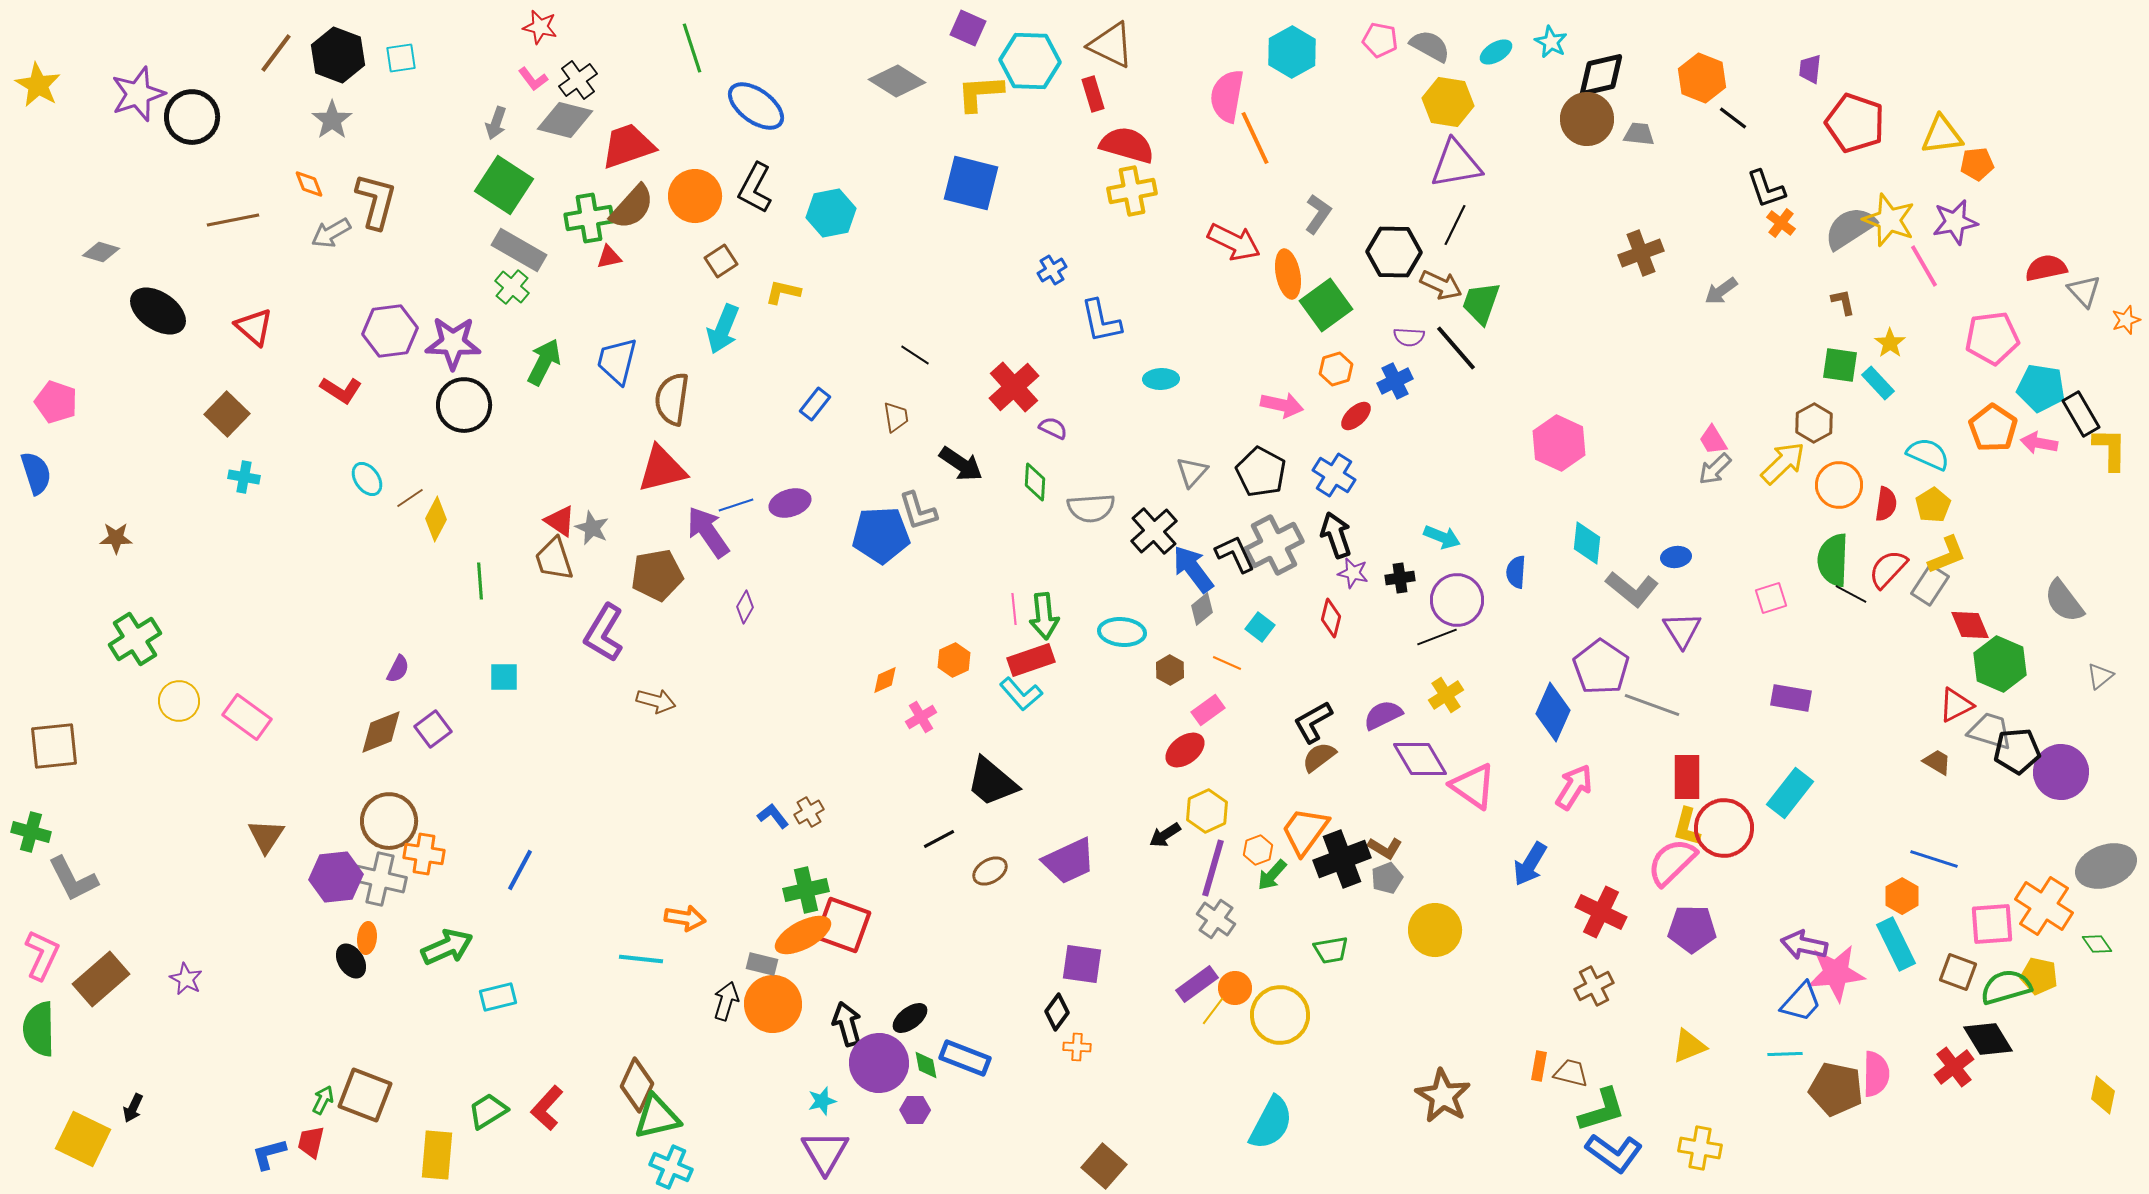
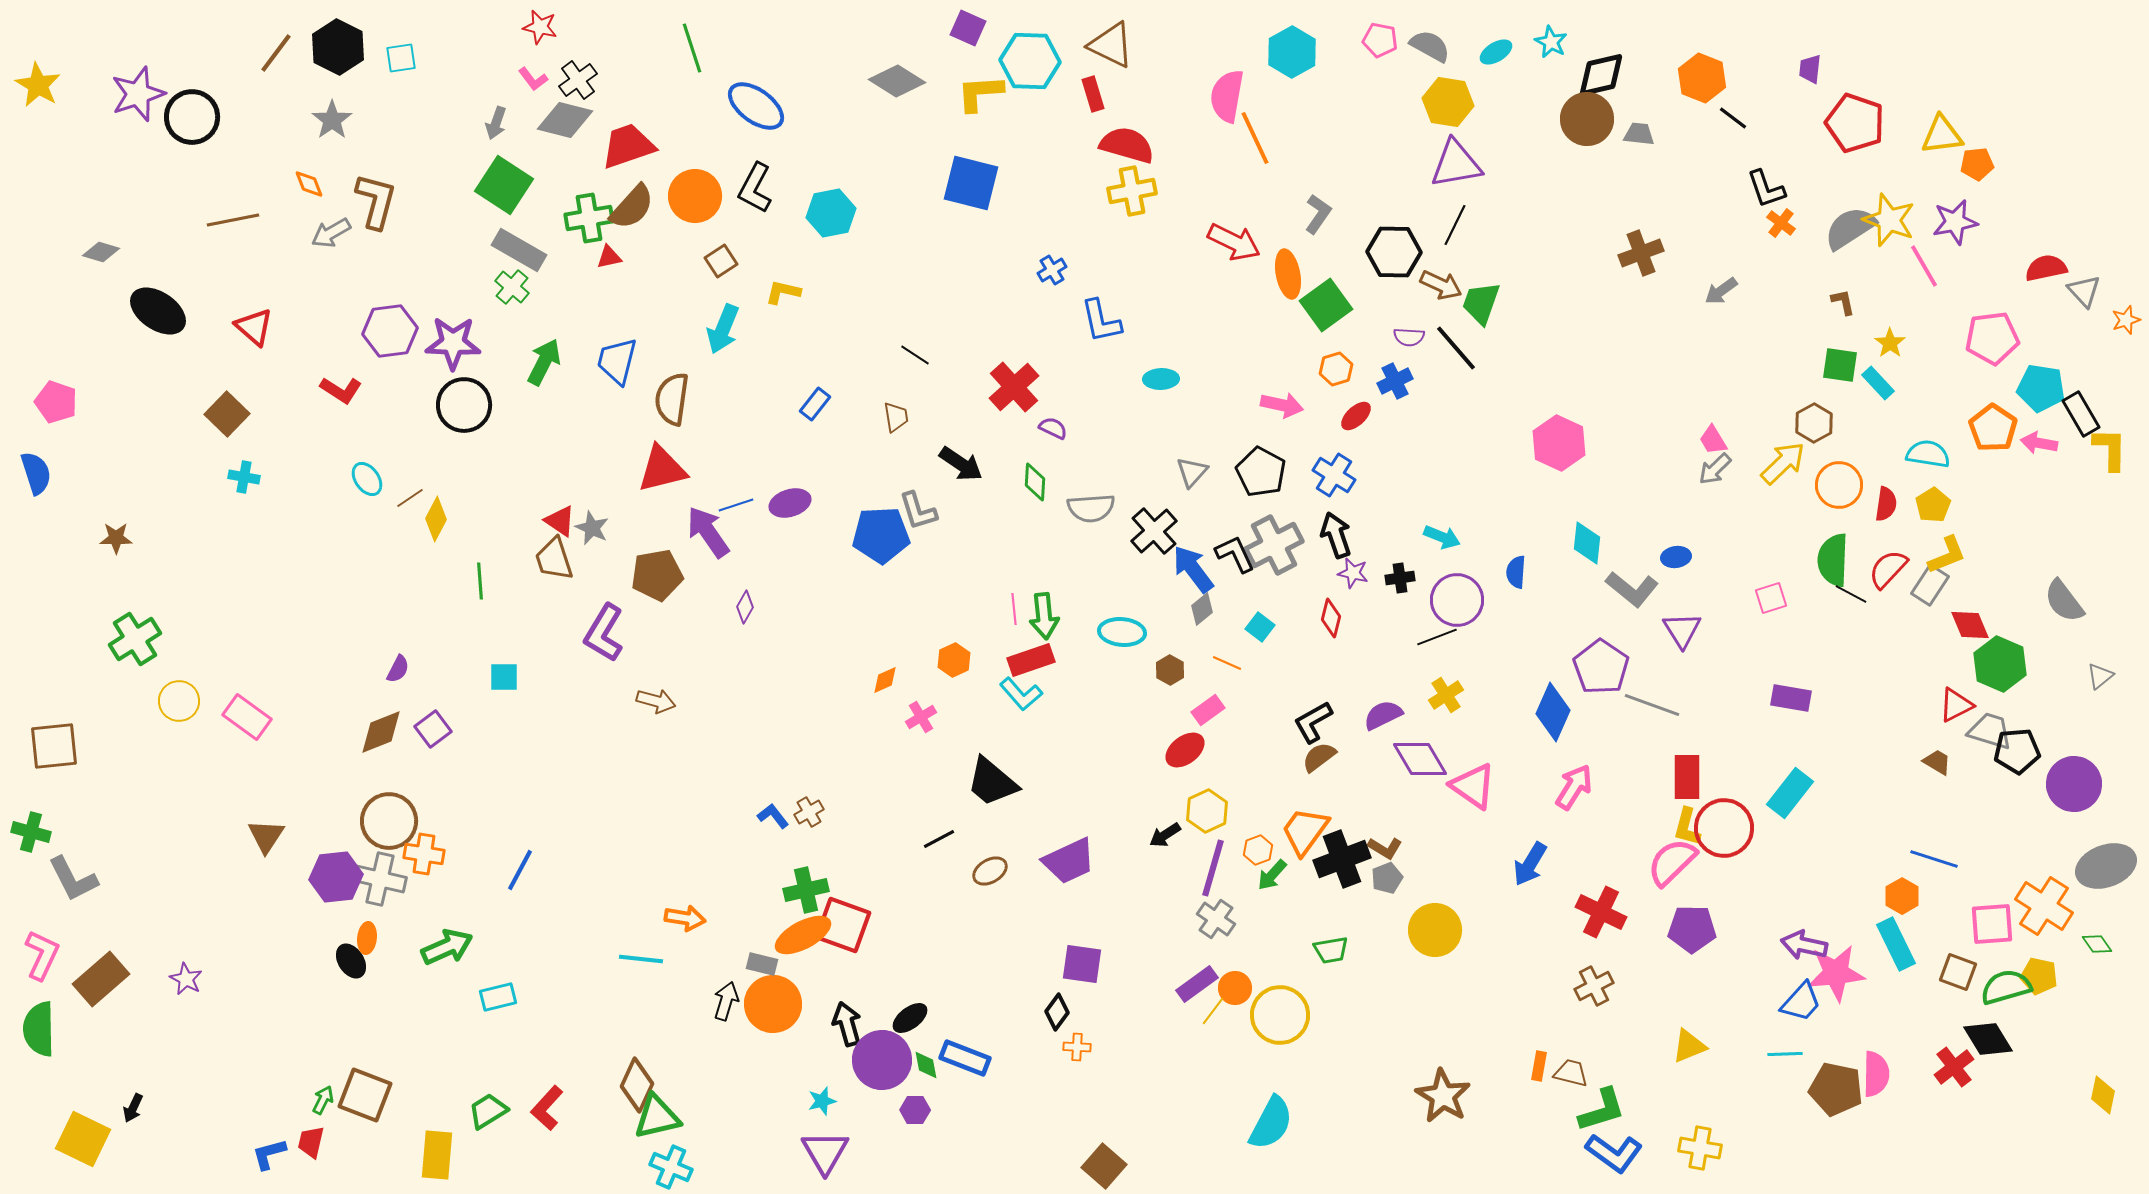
black hexagon at (338, 55): moved 8 px up; rotated 6 degrees clockwise
cyan semicircle at (1928, 454): rotated 15 degrees counterclockwise
purple circle at (2061, 772): moved 13 px right, 12 px down
purple circle at (879, 1063): moved 3 px right, 3 px up
